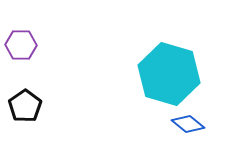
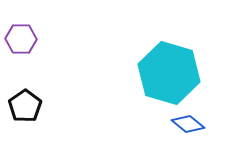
purple hexagon: moved 6 px up
cyan hexagon: moved 1 px up
